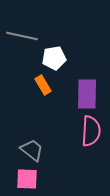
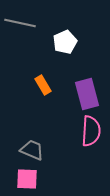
gray line: moved 2 px left, 13 px up
white pentagon: moved 11 px right, 16 px up; rotated 15 degrees counterclockwise
purple rectangle: rotated 16 degrees counterclockwise
gray trapezoid: rotated 15 degrees counterclockwise
